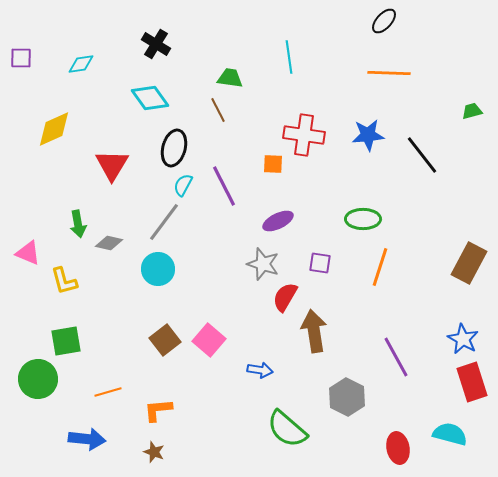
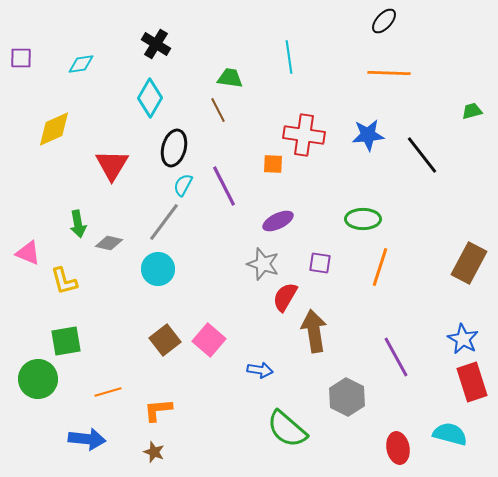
cyan diamond at (150, 98): rotated 66 degrees clockwise
